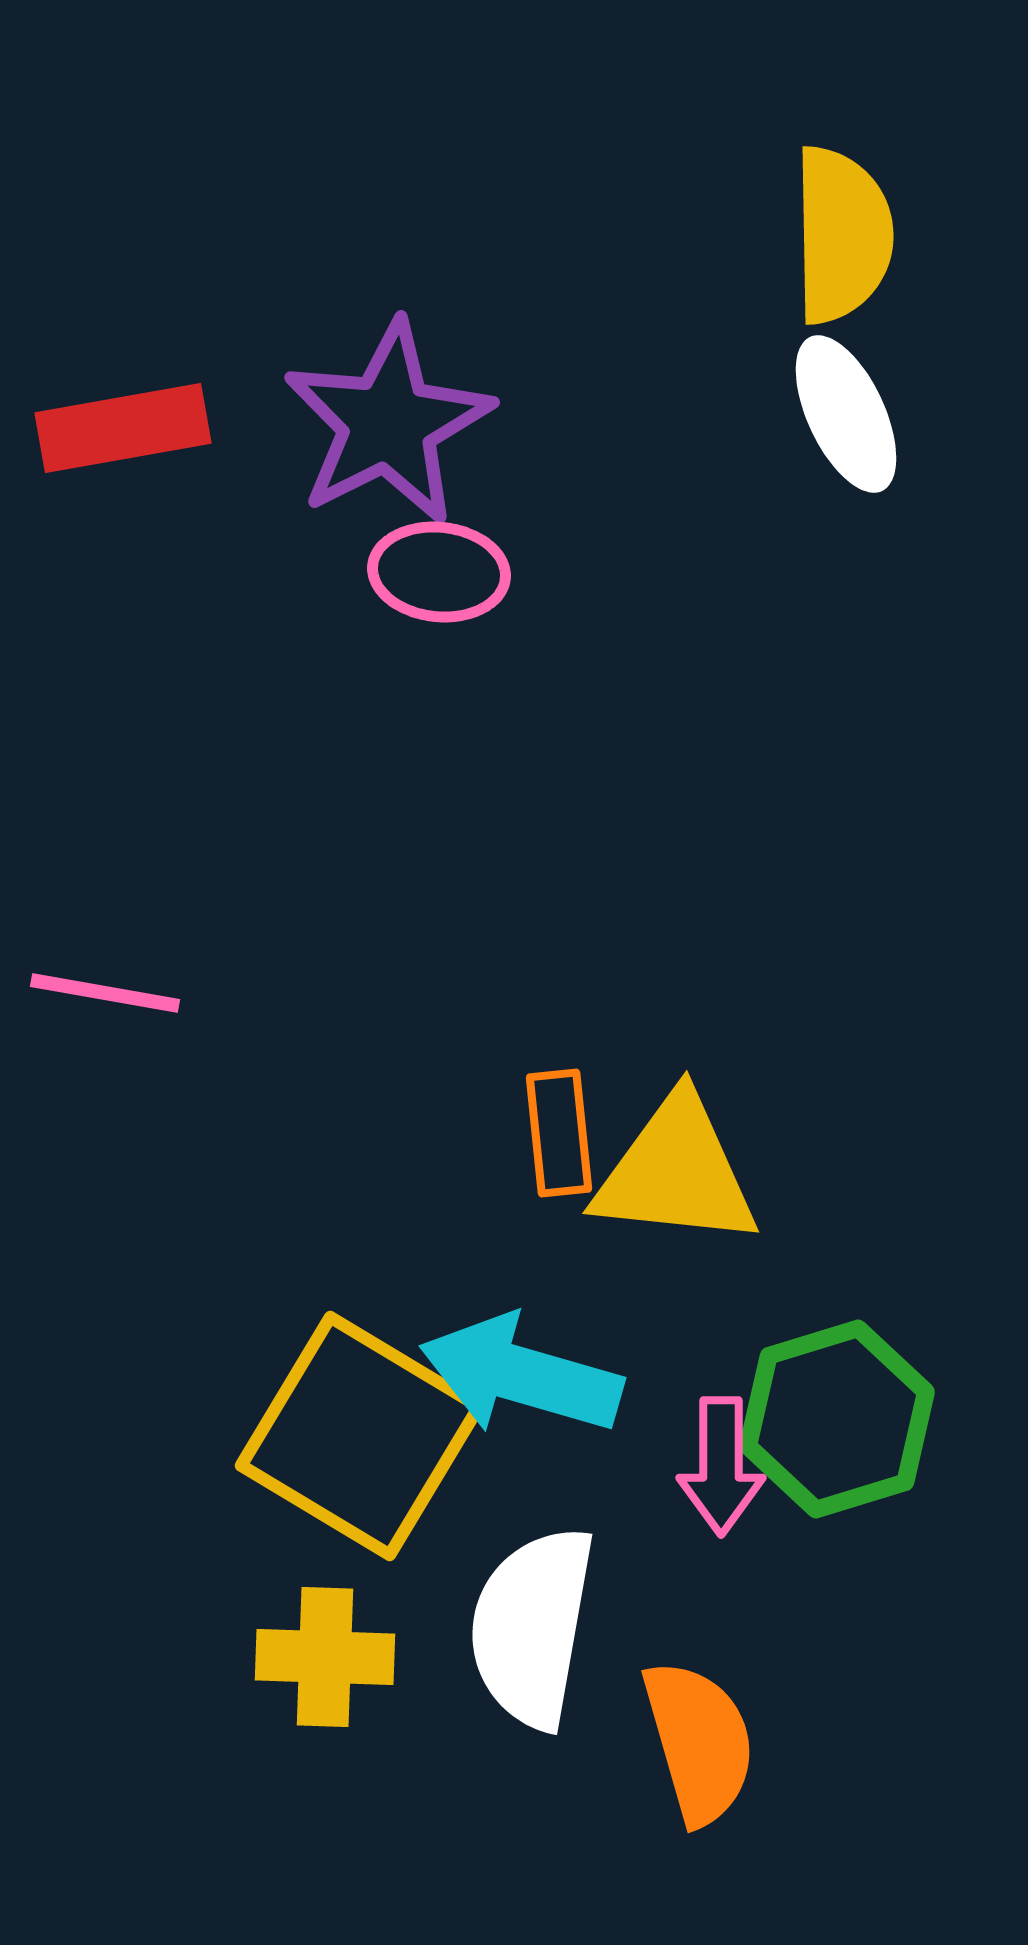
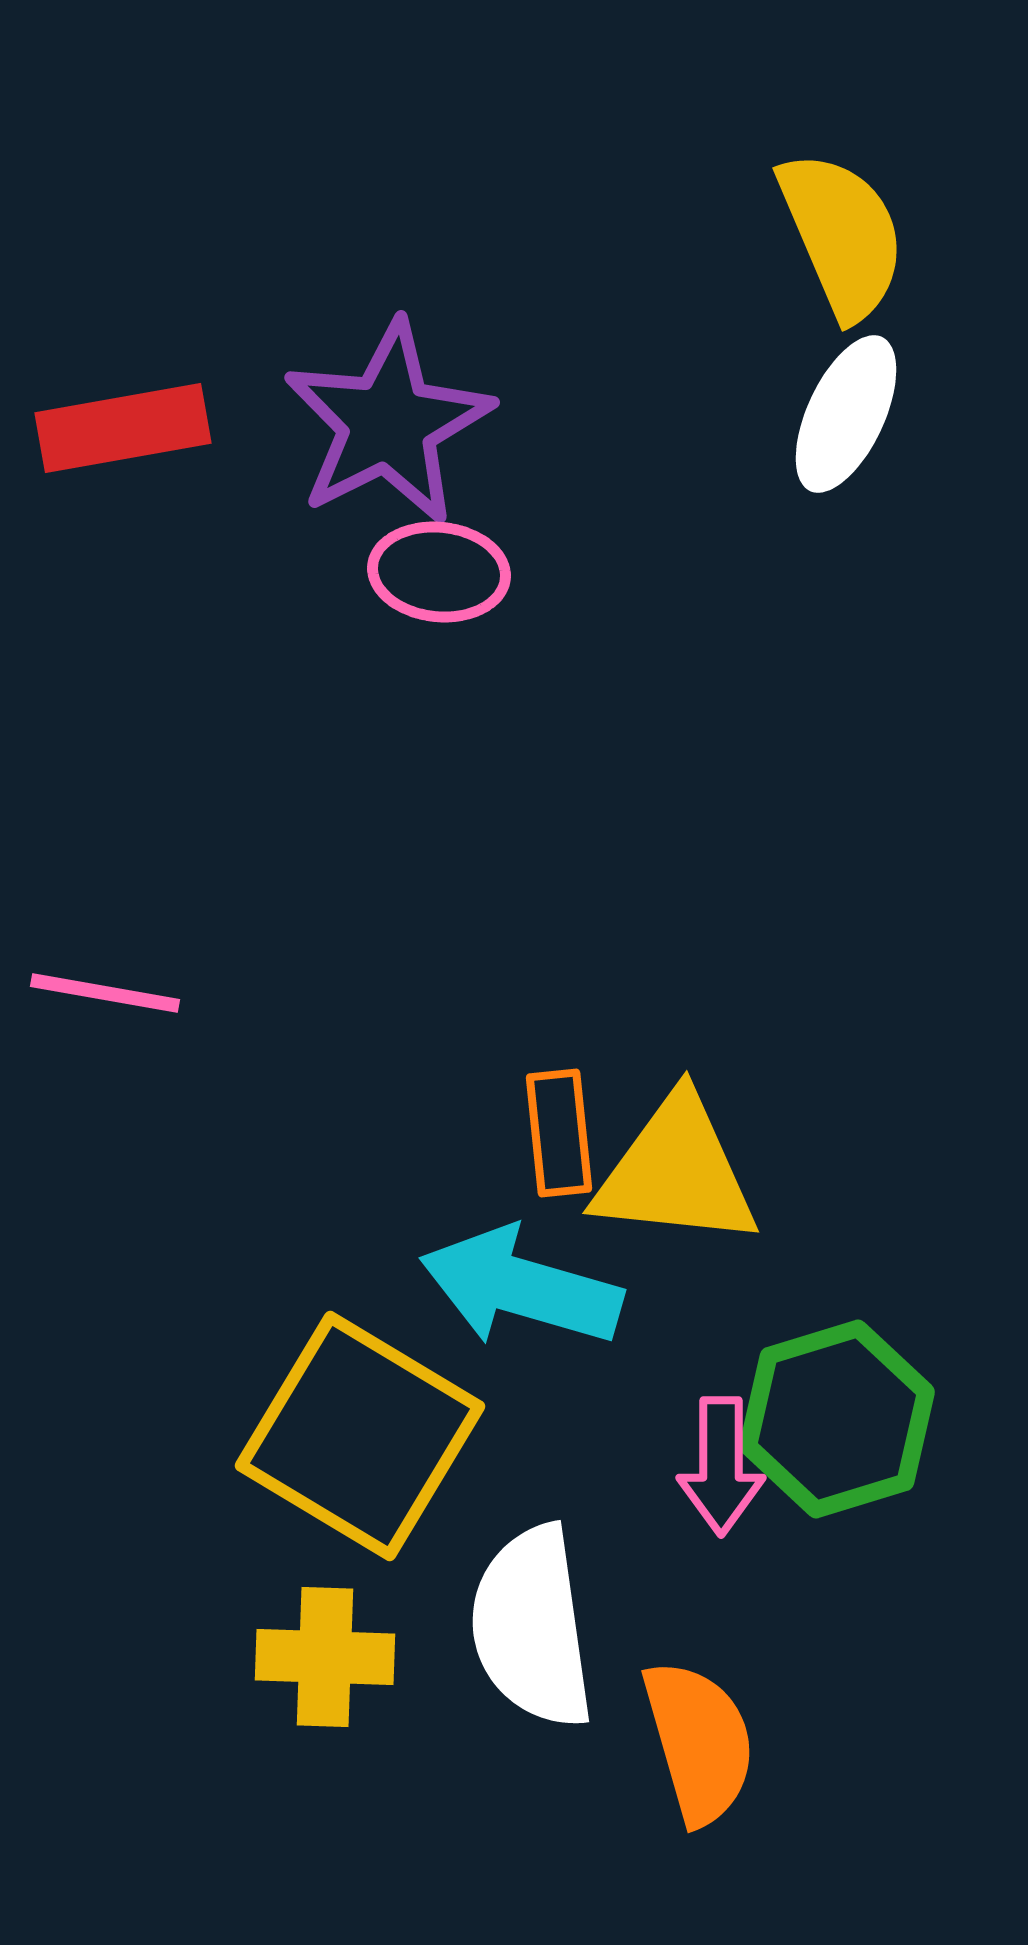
yellow semicircle: rotated 22 degrees counterclockwise
white ellipse: rotated 50 degrees clockwise
cyan arrow: moved 88 px up
white semicircle: rotated 18 degrees counterclockwise
